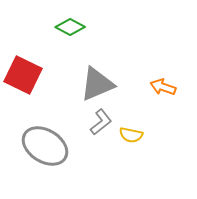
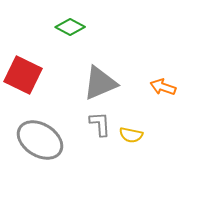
gray triangle: moved 3 px right, 1 px up
gray L-shape: moved 1 px left, 2 px down; rotated 56 degrees counterclockwise
gray ellipse: moved 5 px left, 6 px up
